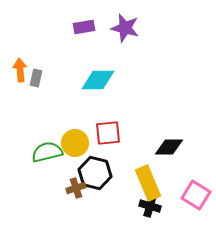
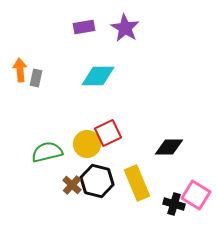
purple star: rotated 16 degrees clockwise
cyan diamond: moved 4 px up
red square: rotated 20 degrees counterclockwise
yellow circle: moved 12 px right, 1 px down
black hexagon: moved 2 px right, 8 px down
yellow rectangle: moved 11 px left
brown cross: moved 4 px left, 3 px up; rotated 30 degrees counterclockwise
black cross: moved 24 px right, 2 px up
